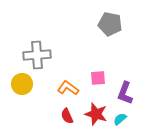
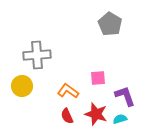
gray pentagon: rotated 20 degrees clockwise
yellow circle: moved 2 px down
orange L-shape: moved 3 px down
purple L-shape: moved 3 px down; rotated 140 degrees clockwise
cyan semicircle: rotated 24 degrees clockwise
